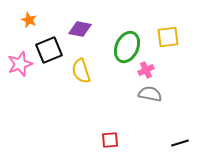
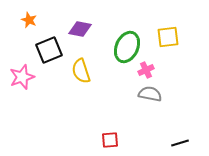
pink star: moved 2 px right, 13 px down
